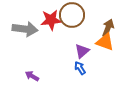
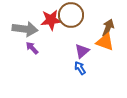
brown circle: moved 1 px left
purple arrow: moved 28 px up; rotated 16 degrees clockwise
